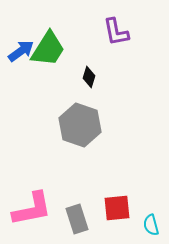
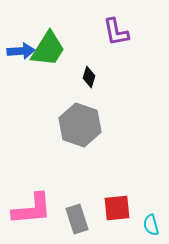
blue arrow: rotated 32 degrees clockwise
pink L-shape: rotated 6 degrees clockwise
